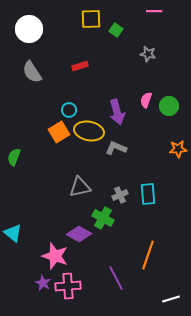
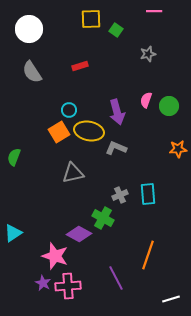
gray star: rotated 28 degrees counterclockwise
gray triangle: moved 7 px left, 14 px up
cyan triangle: rotated 48 degrees clockwise
